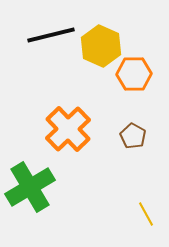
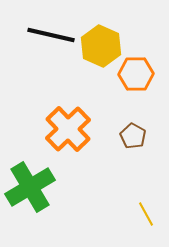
black line: rotated 27 degrees clockwise
orange hexagon: moved 2 px right
